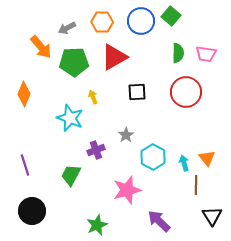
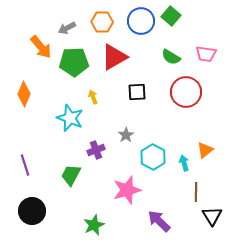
green semicircle: moved 7 px left, 4 px down; rotated 120 degrees clockwise
orange triangle: moved 2 px left, 8 px up; rotated 30 degrees clockwise
brown line: moved 7 px down
green star: moved 3 px left
